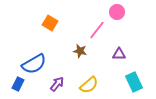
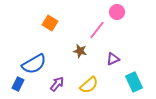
purple triangle: moved 6 px left, 5 px down; rotated 24 degrees counterclockwise
